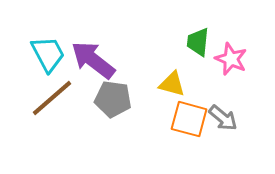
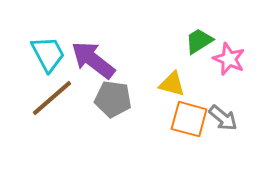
green trapezoid: moved 1 px right, 1 px up; rotated 52 degrees clockwise
pink star: moved 2 px left
